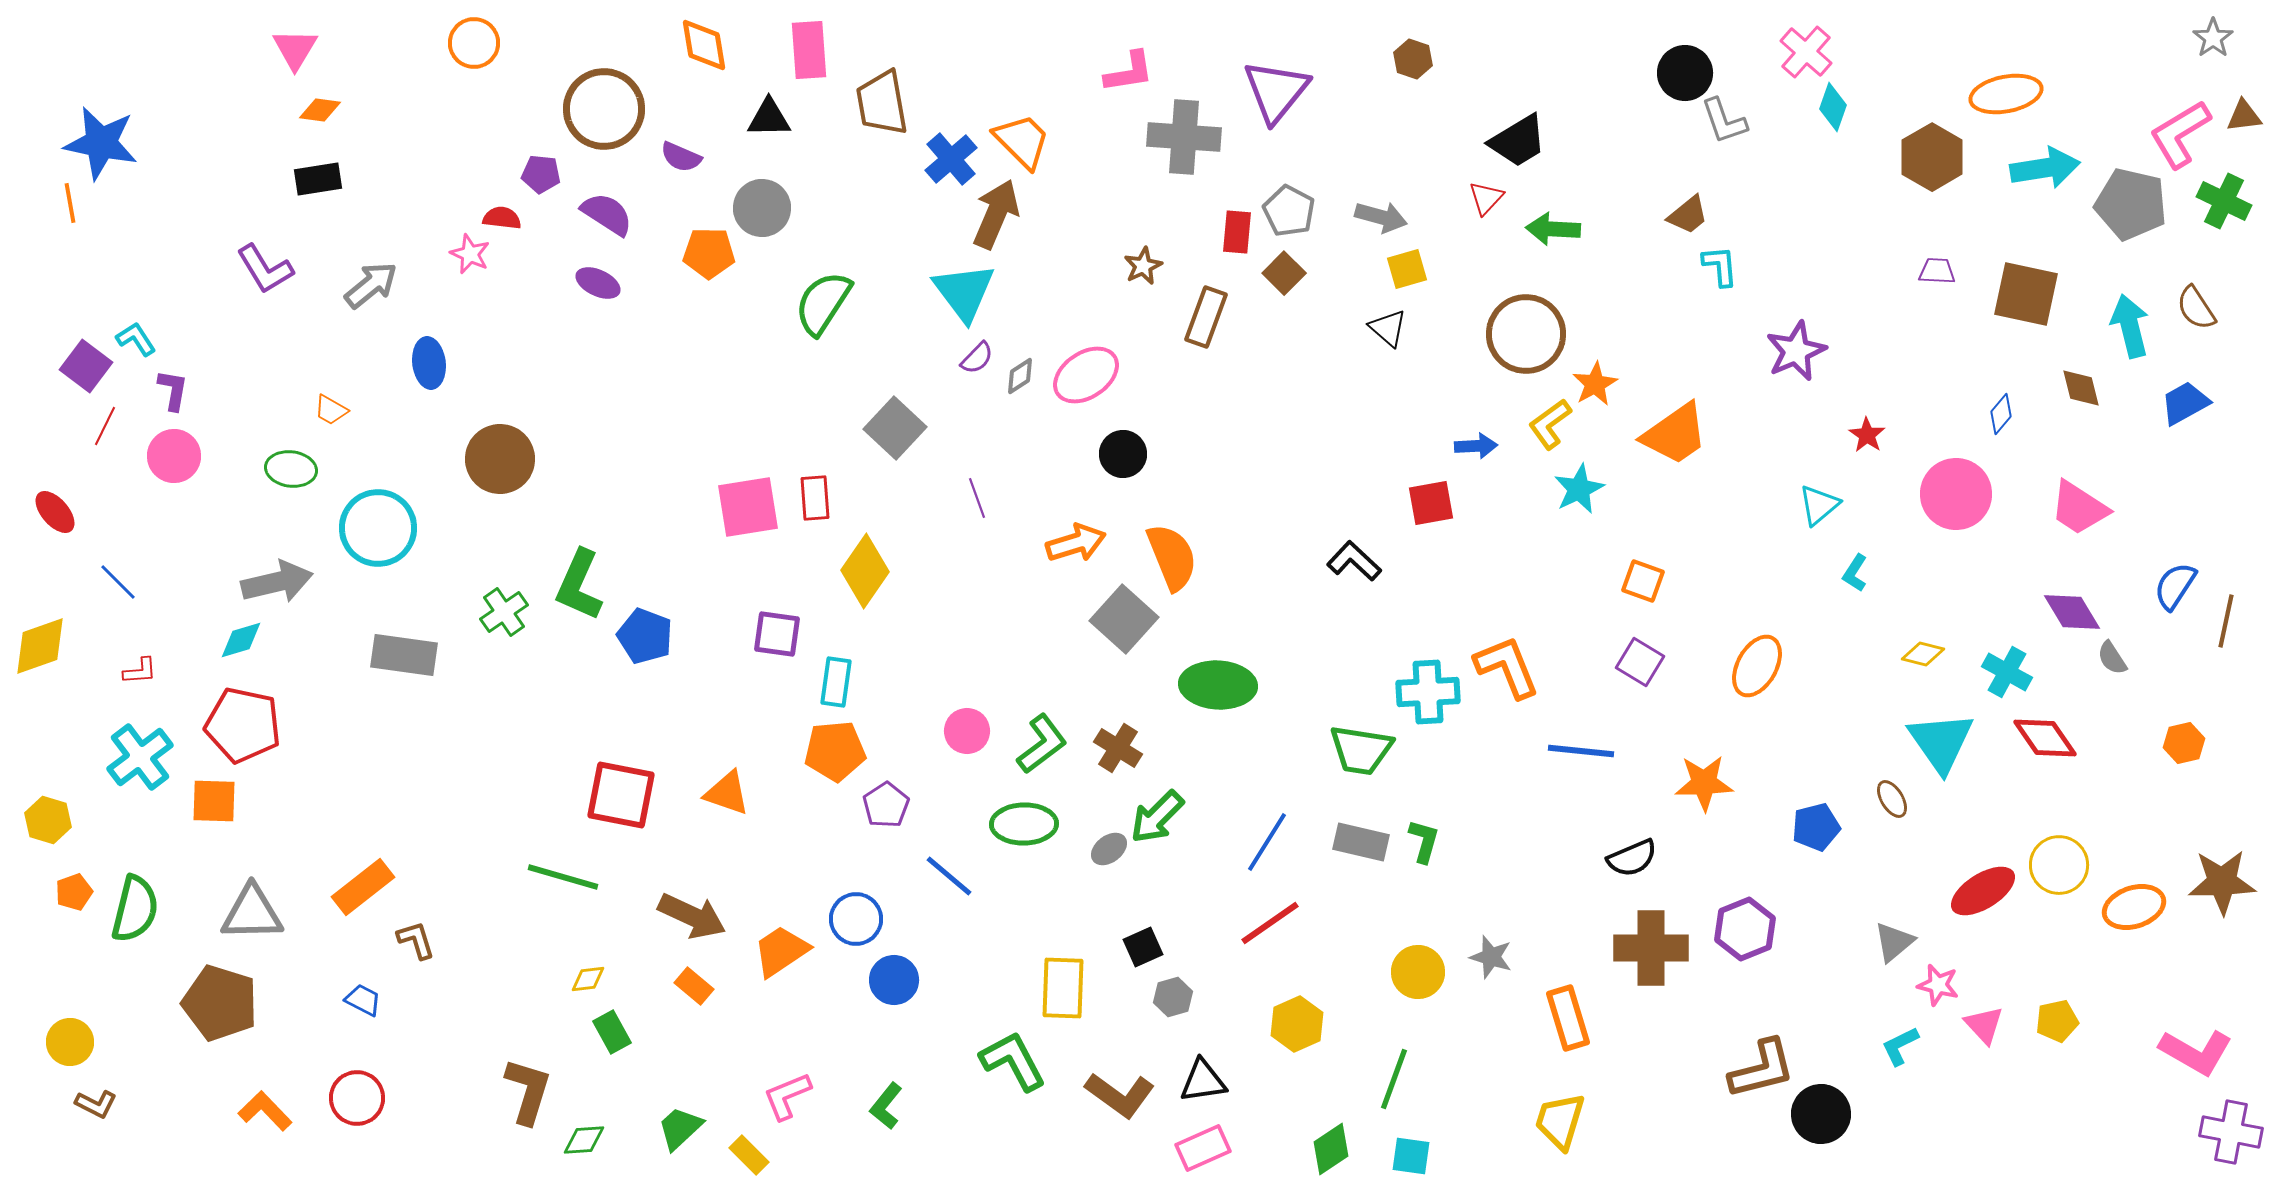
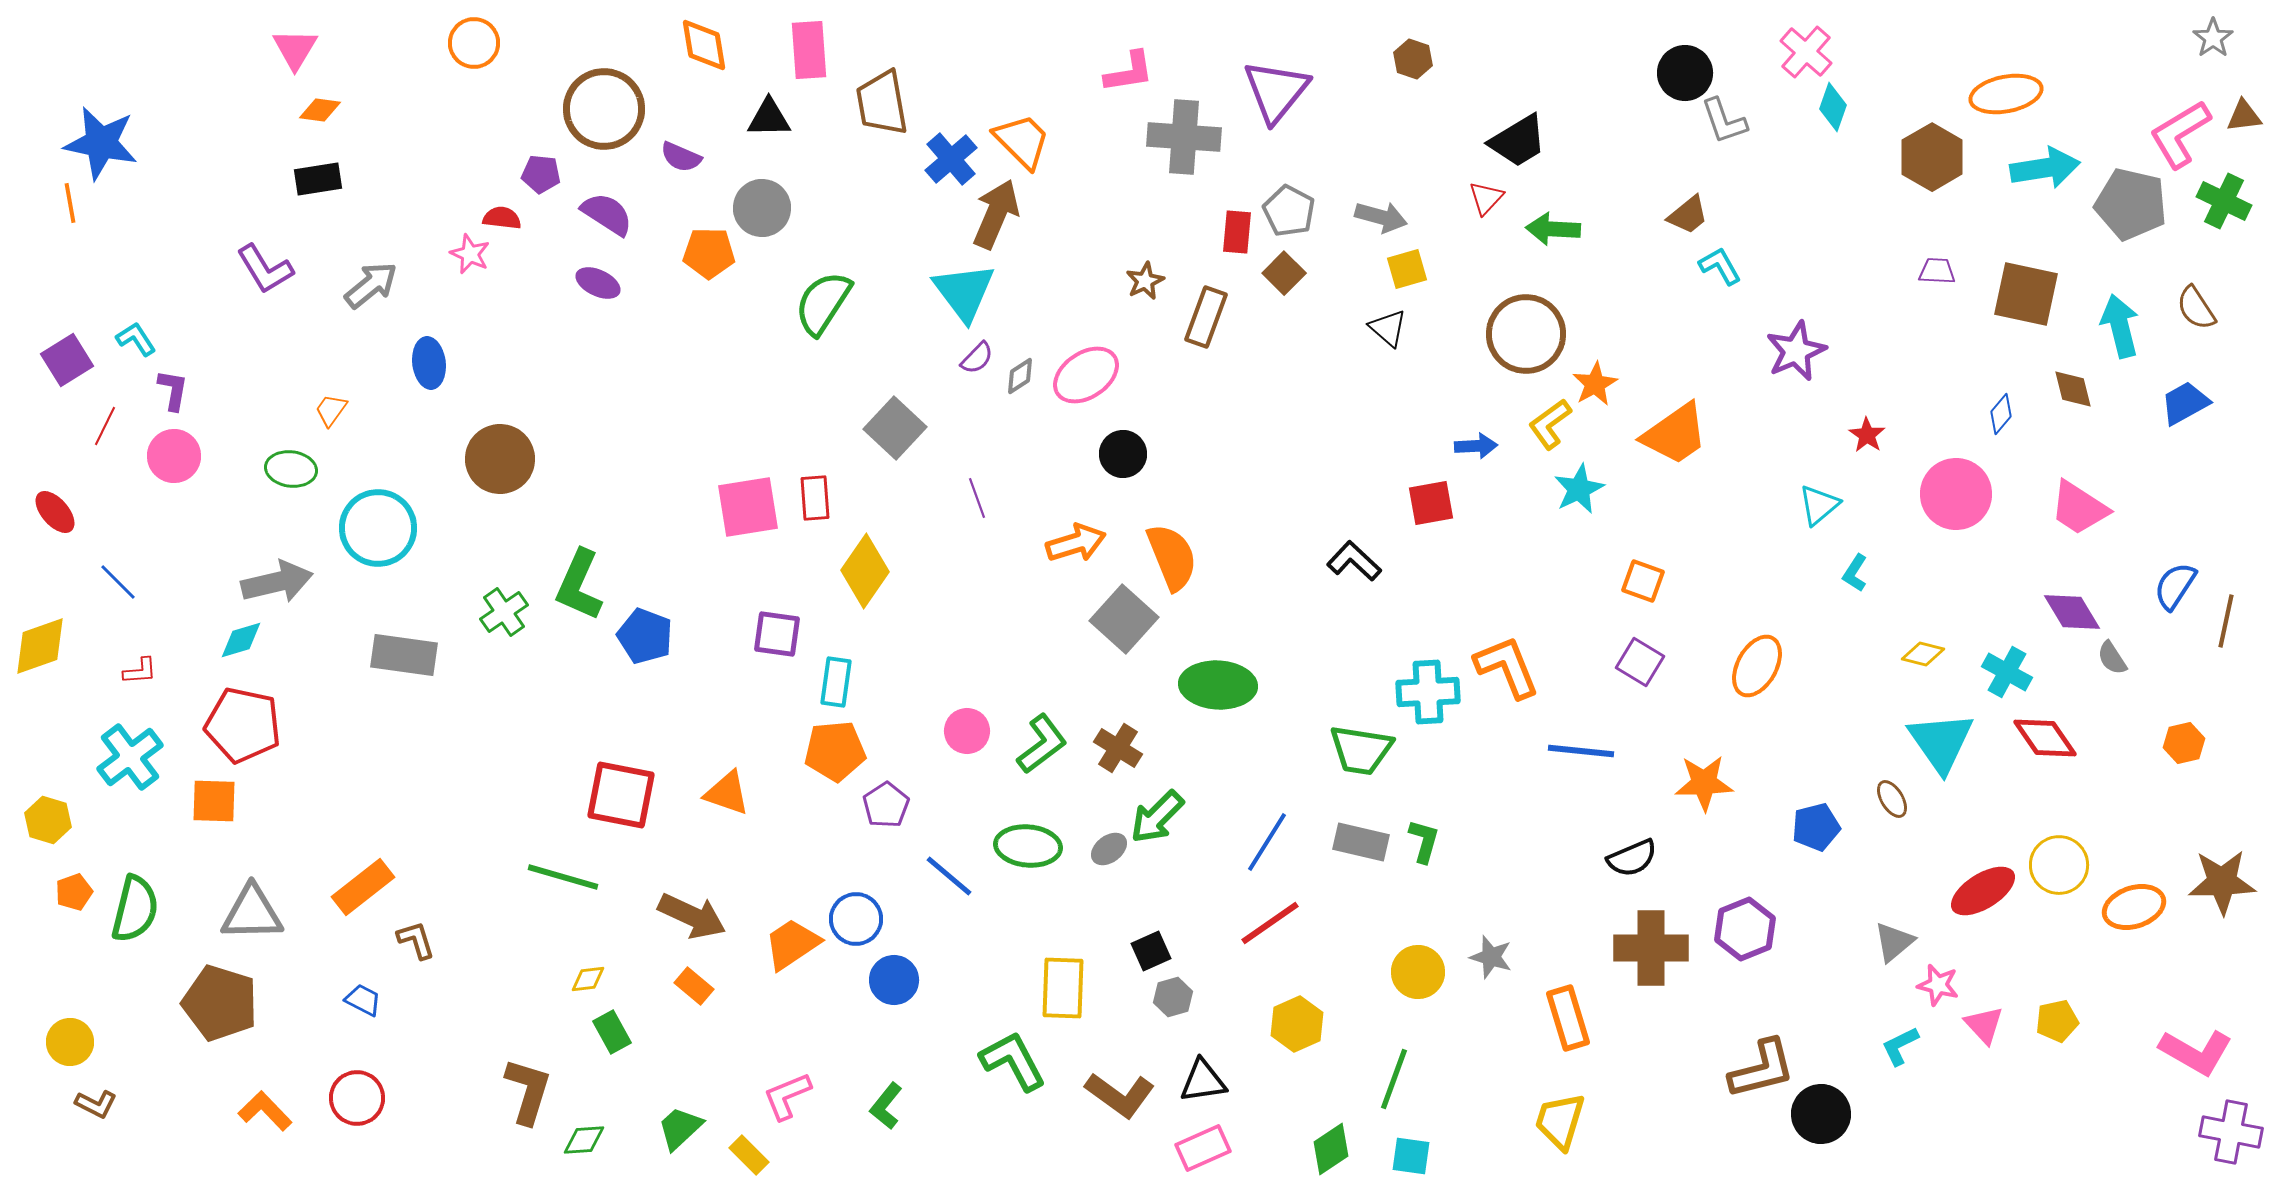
brown star at (1143, 266): moved 2 px right, 15 px down
cyan L-shape at (1720, 266): rotated 24 degrees counterclockwise
cyan arrow at (2130, 326): moved 10 px left
purple square at (86, 366): moved 19 px left, 6 px up; rotated 21 degrees clockwise
brown diamond at (2081, 388): moved 8 px left, 1 px down
orange trapezoid at (331, 410): rotated 96 degrees clockwise
cyan cross at (140, 757): moved 10 px left
green ellipse at (1024, 824): moved 4 px right, 22 px down; rotated 6 degrees clockwise
black square at (1143, 947): moved 8 px right, 4 px down
orange trapezoid at (781, 951): moved 11 px right, 7 px up
